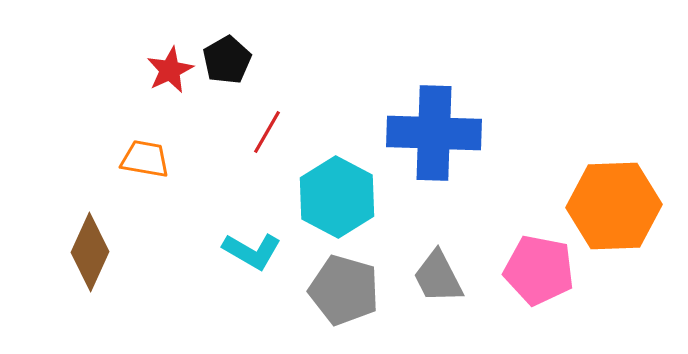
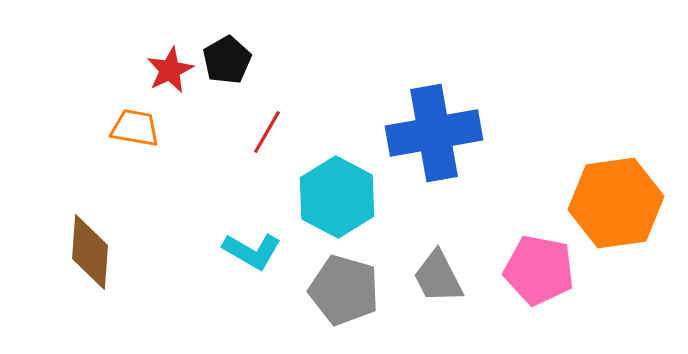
blue cross: rotated 12 degrees counterclockwise
orange trapezoid: moved 10 px left, 31 px up
orange hexagon: moved 2 px right, 3 px up; rotated 6 degrees counterclockwise
brown diamond: rotated 20 degrees counterclockwise
